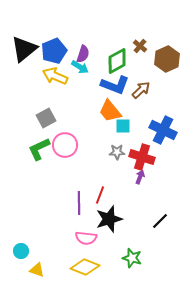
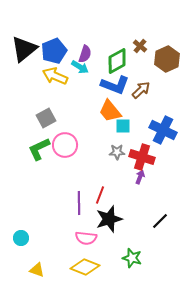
purple semicircle: moved 2 px right
cyan circle: moved 13 px up
